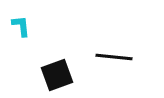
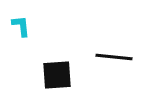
black square: rotated 16 degrees clockwise
